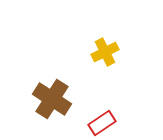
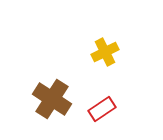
red rectangle: moved 14 px up
